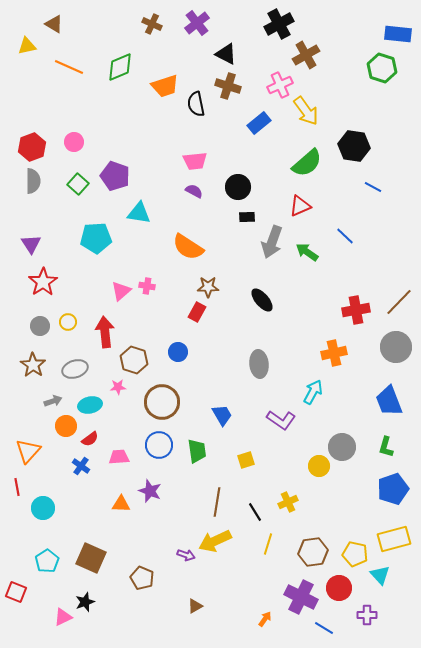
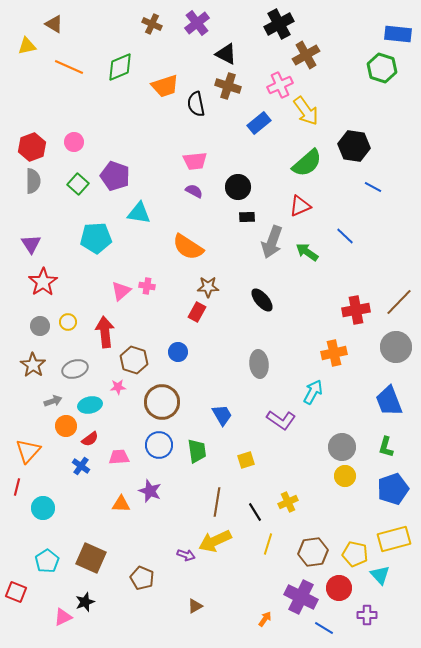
yellow circle at (319, 466): moved 26 px right, 10 px down
red line at (17, 487): rotated 24 degrees clockwise
